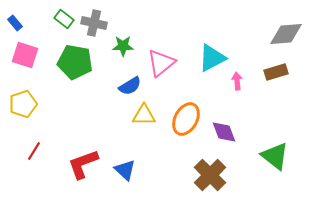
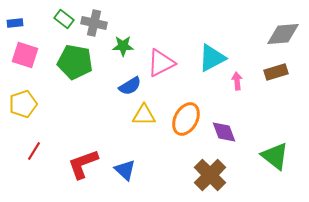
blue rectangle: rotated 56 degrees counterclockwise
gray diamond: moved 3 px left
pink triangle: rotated 12 degrees clockwise
